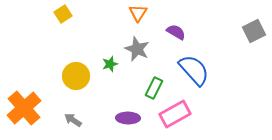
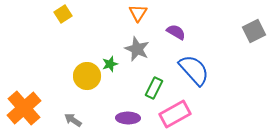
yellow circle: moved 11 px right
